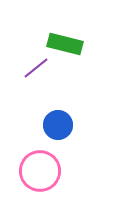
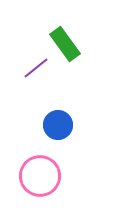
green rectangle: rotated 40 degrees clockwise
pink circle: moved 5 px down
